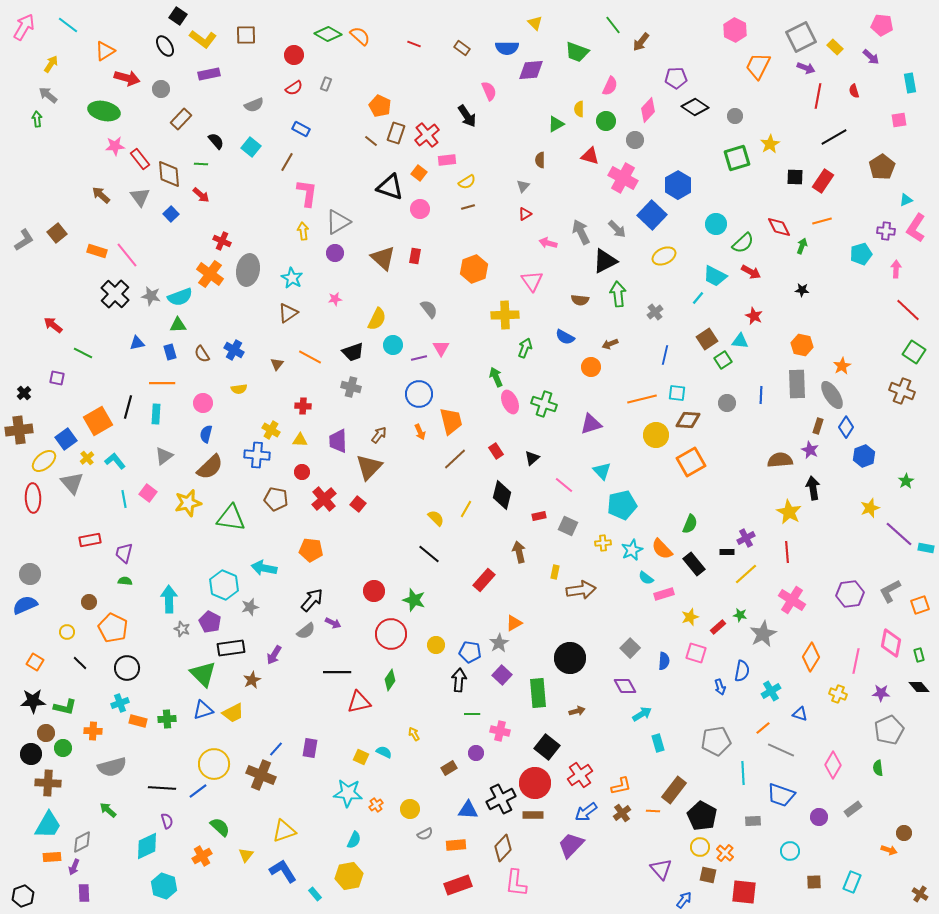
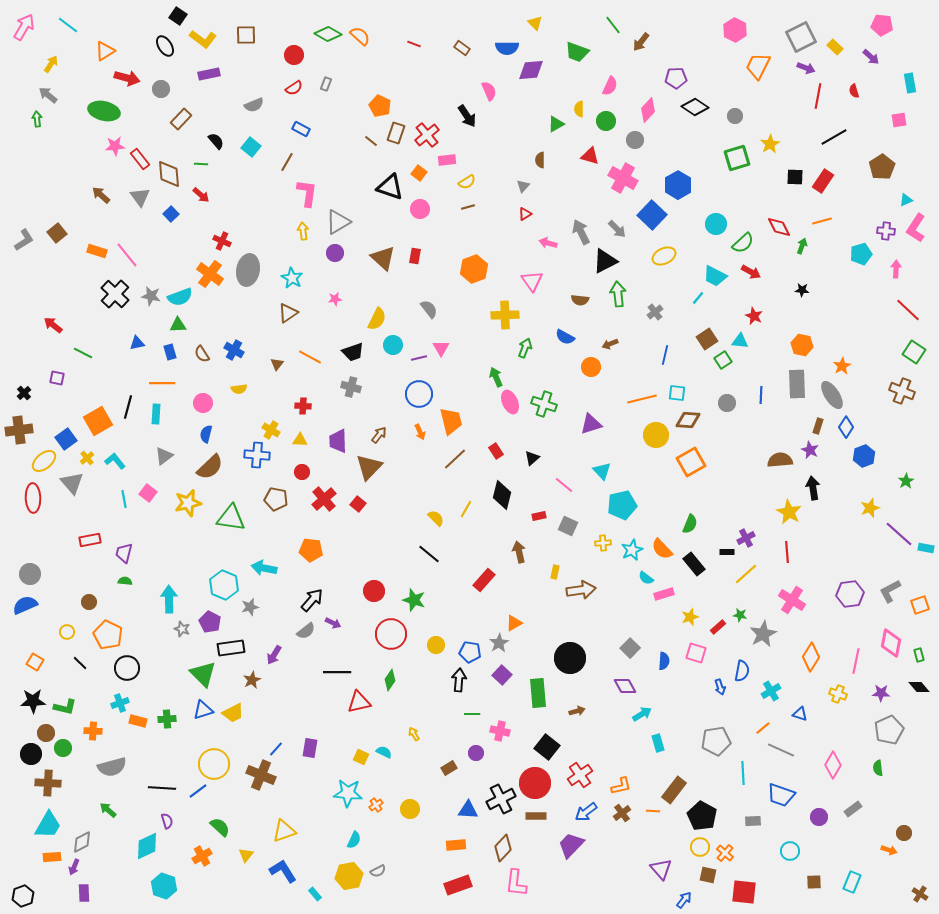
orange pentagon at (113, 628): moved 5 px left, 7 px down
brown rectangle at (533, 815): moved 3 px right, 1 px down
gray semicircle at (425, 834): moved 47 px left, 37 px down
